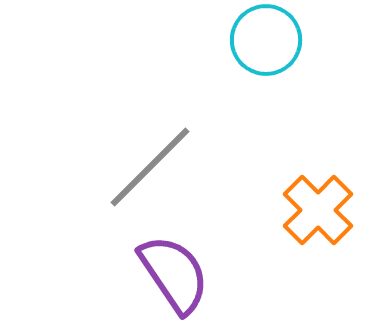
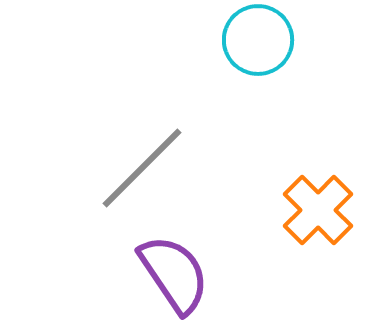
cyan circle: moved 8 px left
gray line: moved 8 px left, 1 px down
